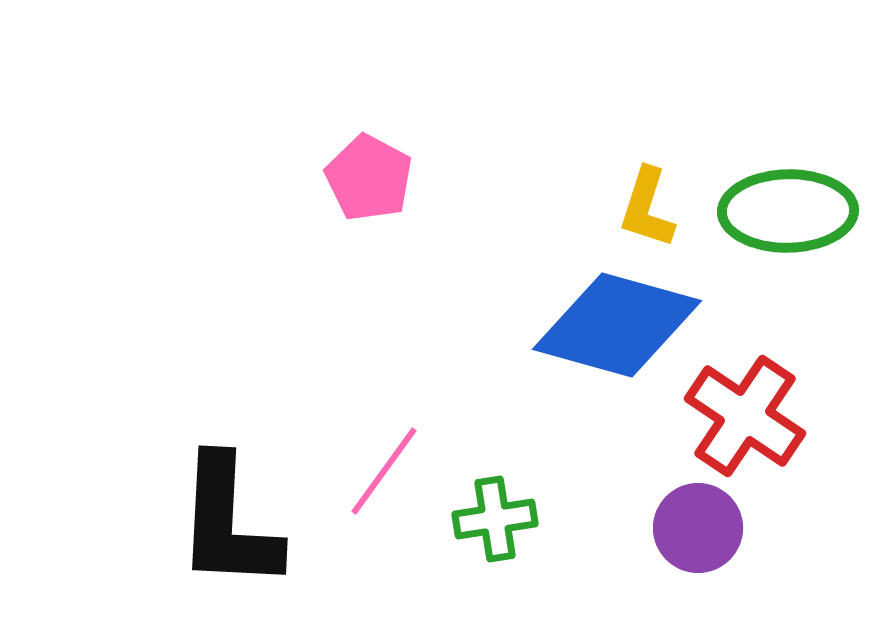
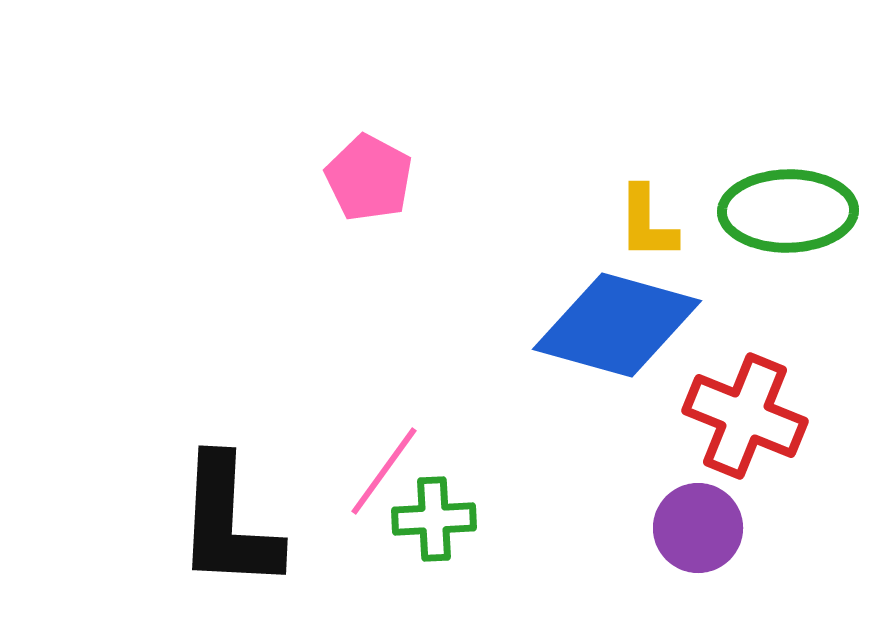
yellow L-shape: moved 15 px down; rotated 18 degrees counterclockwise
red cross: rotated 12 degrees counterclockwise
green cross: moved 61 px left; rotated 6 degrees clockwise
